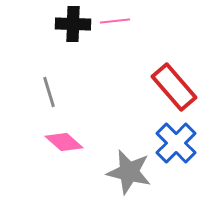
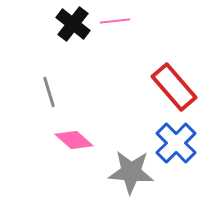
black cross: rotated 36 degrees clockwise
pink diamond: moved 10 px right, 2 px up
gray star: moved 2 px right; rotated 9 degrees counterclockwise
